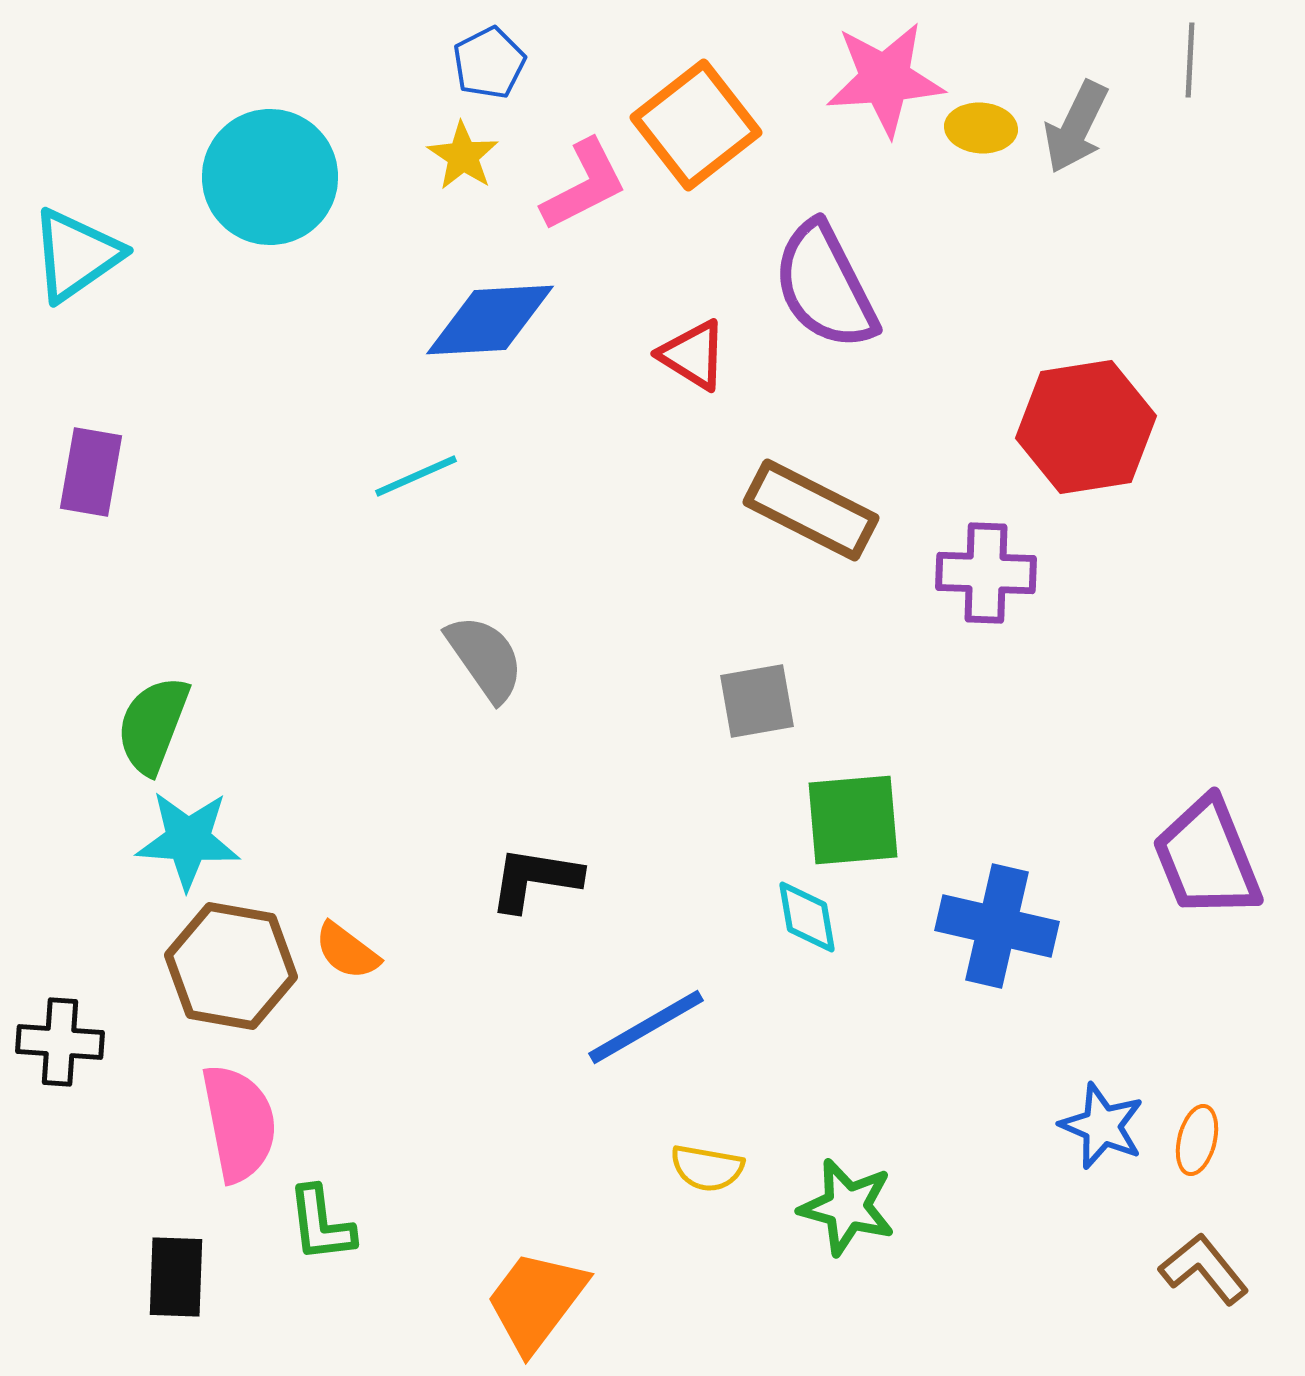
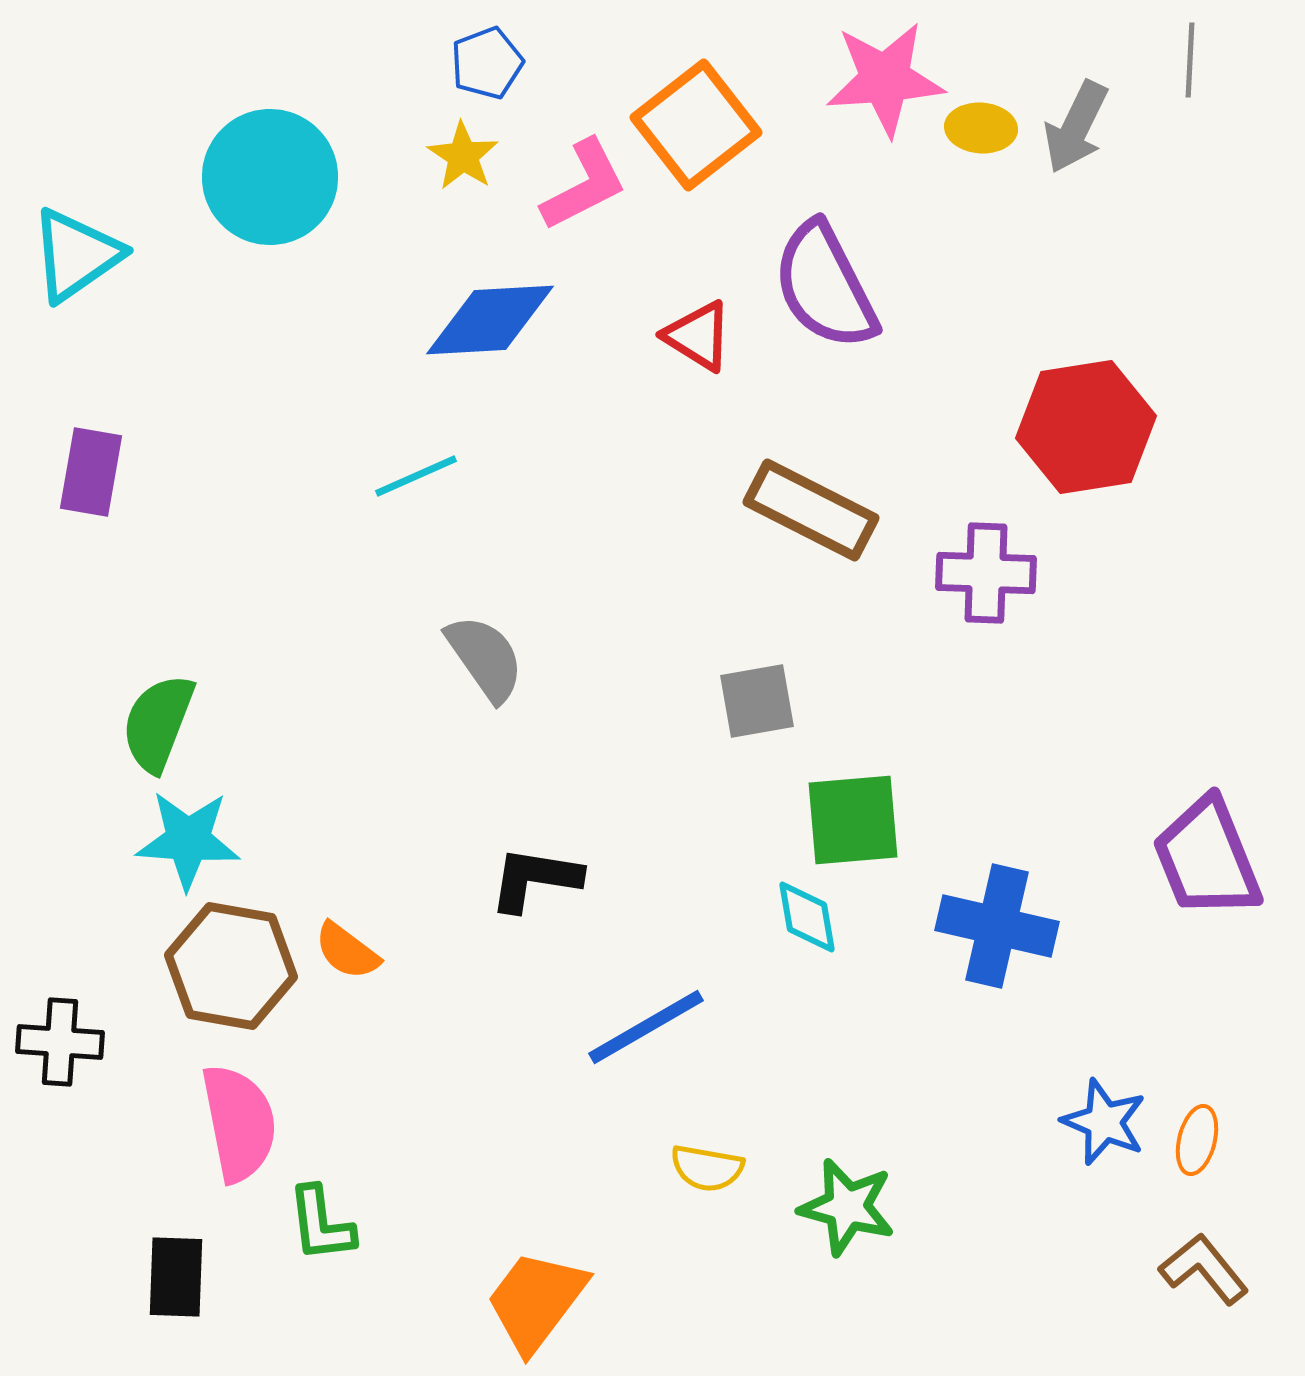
blue pentagon: moved 2 px left; rotated 6 degrees clockwise
red triangle: moved 5 px right, 19 px up
green semicircle: moved 5 px right, 2 px up
blue star: moved 2 px right, 4 px up
